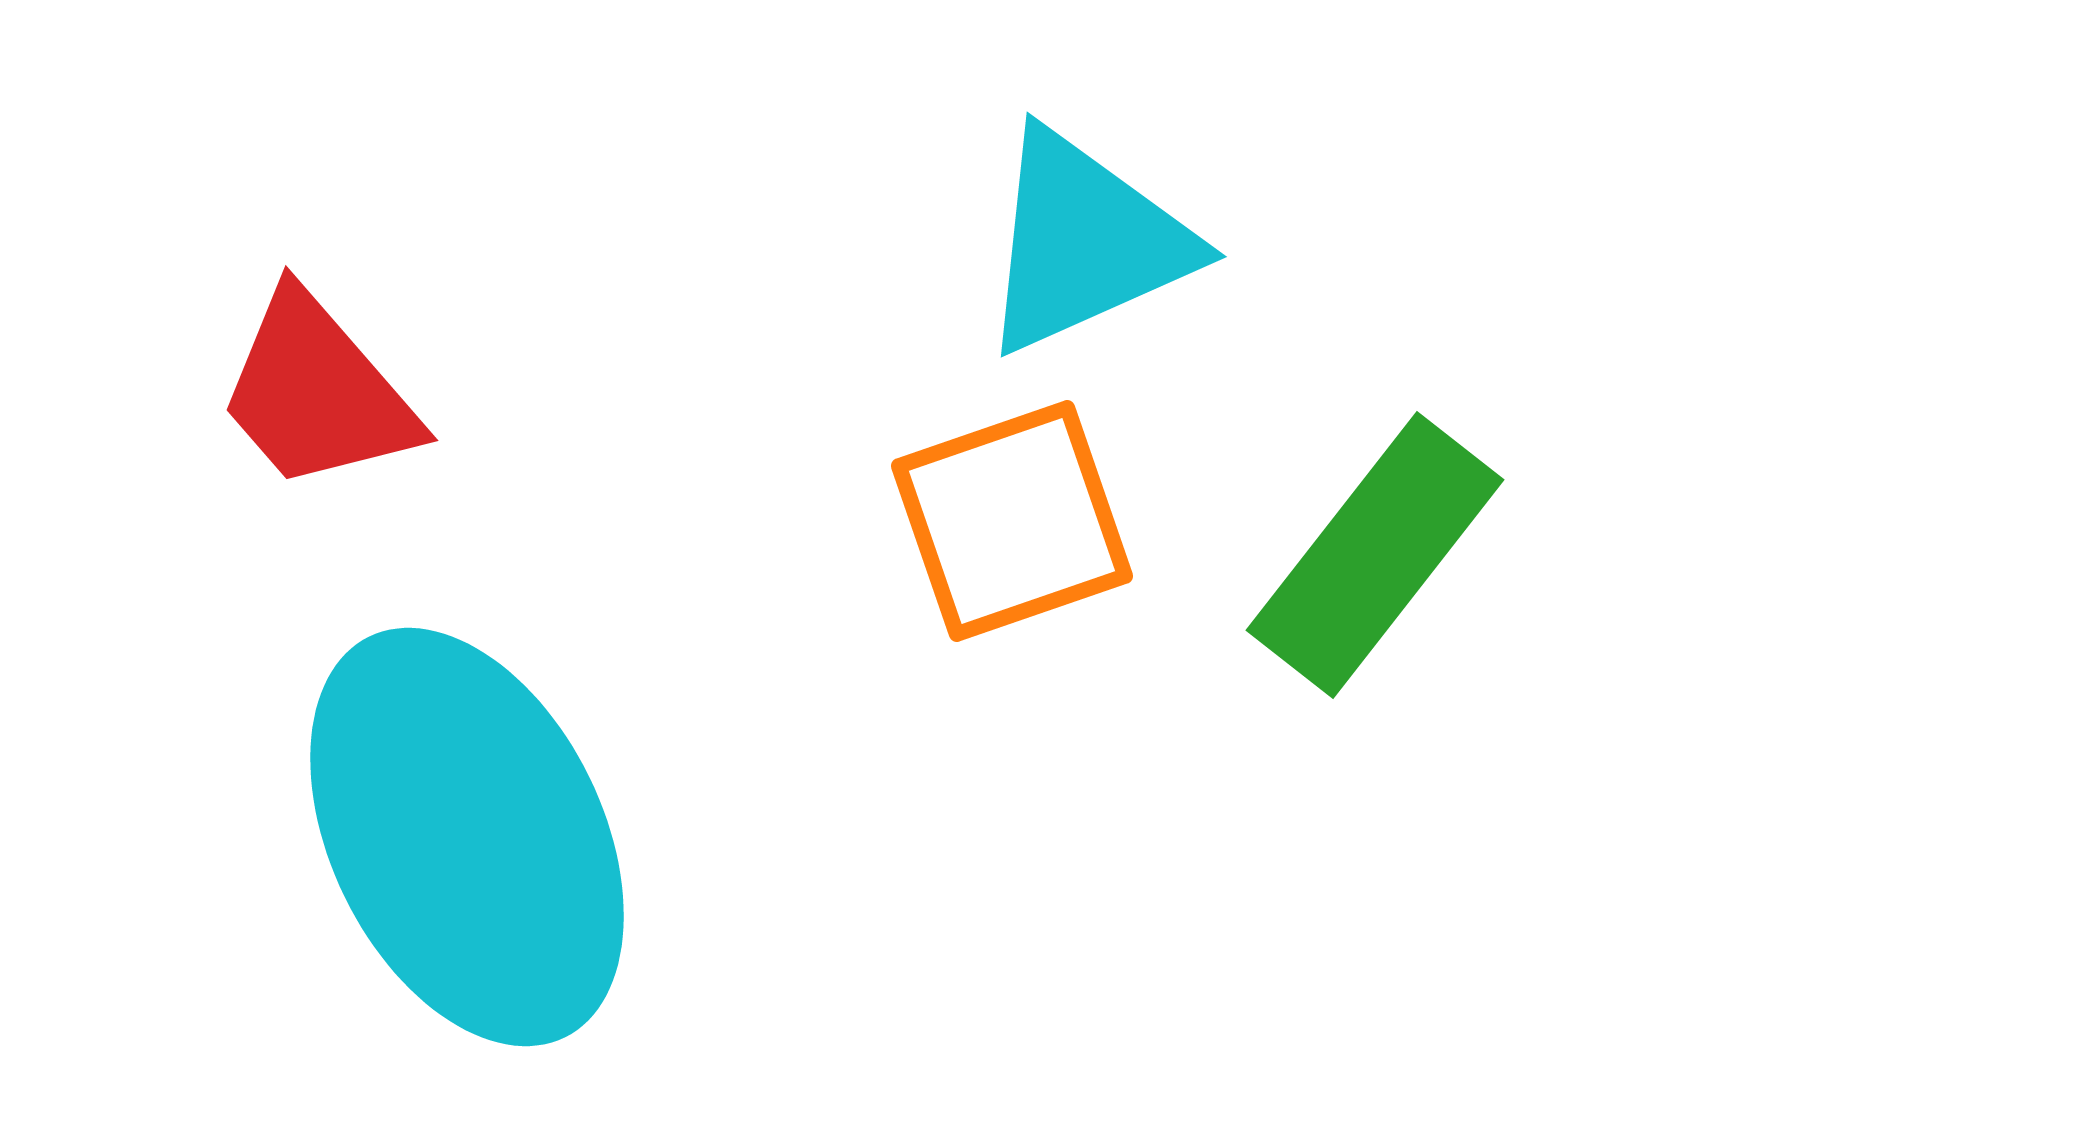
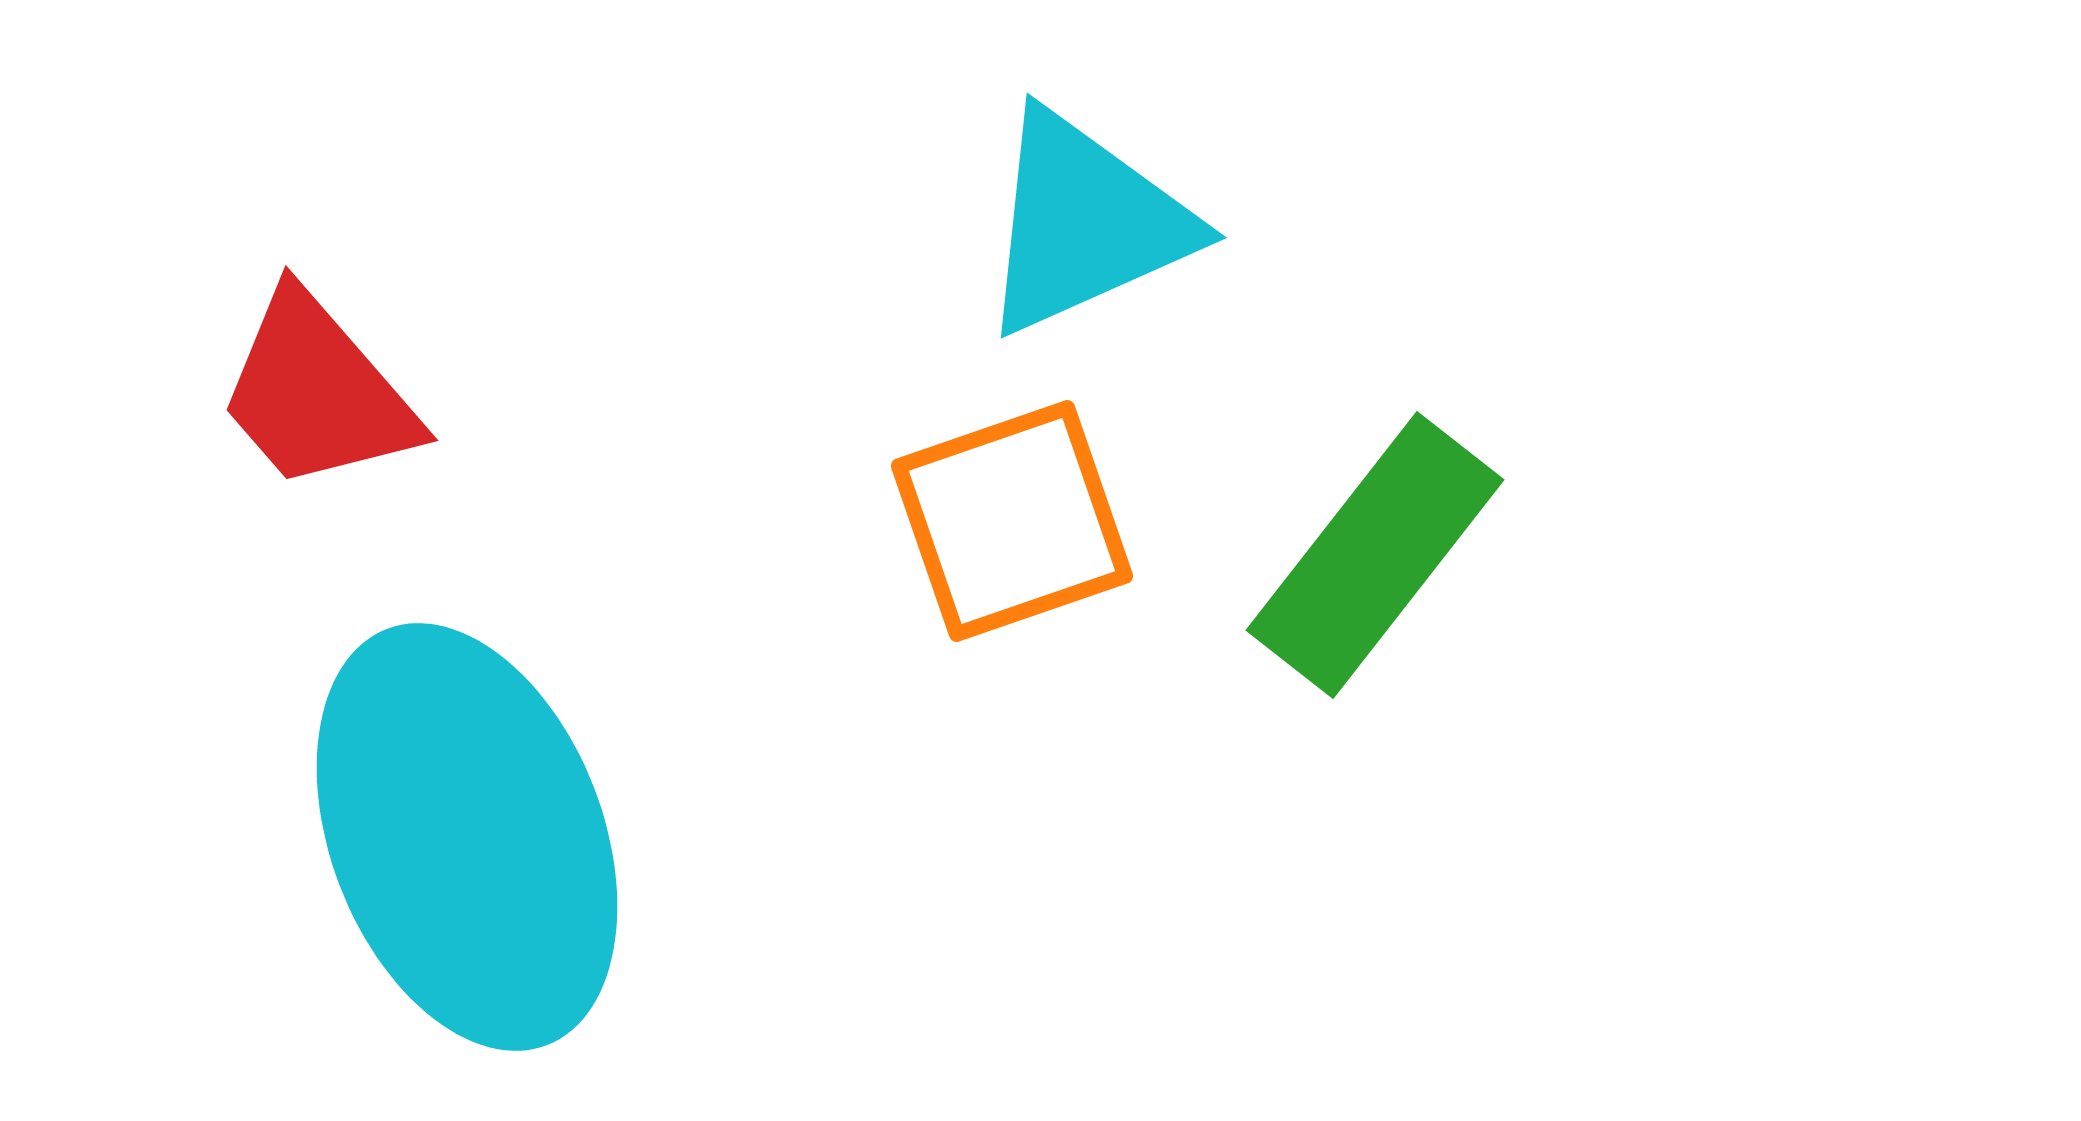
cyan triangle: moved 19 px up
cyan ellipse: rotated 5 degrees clockwise
